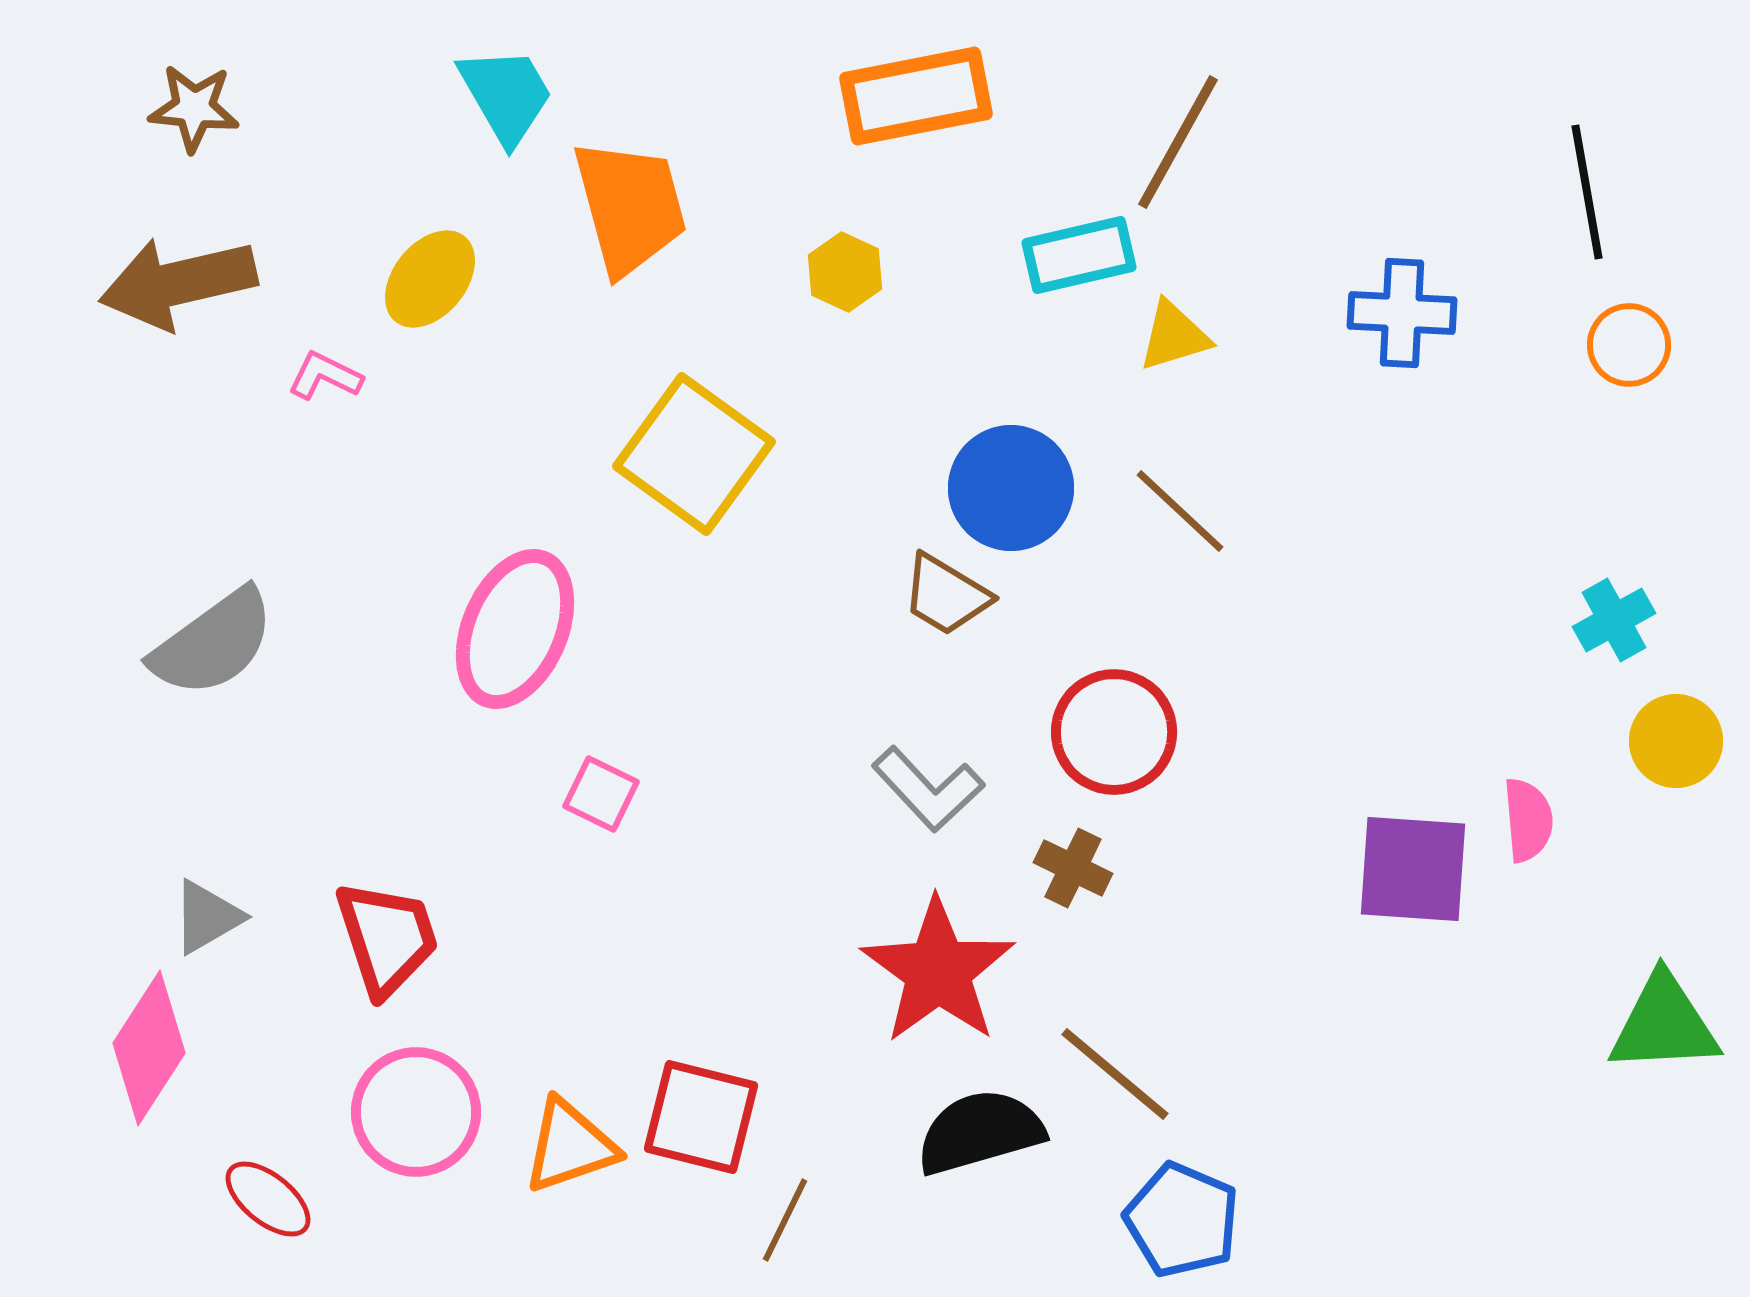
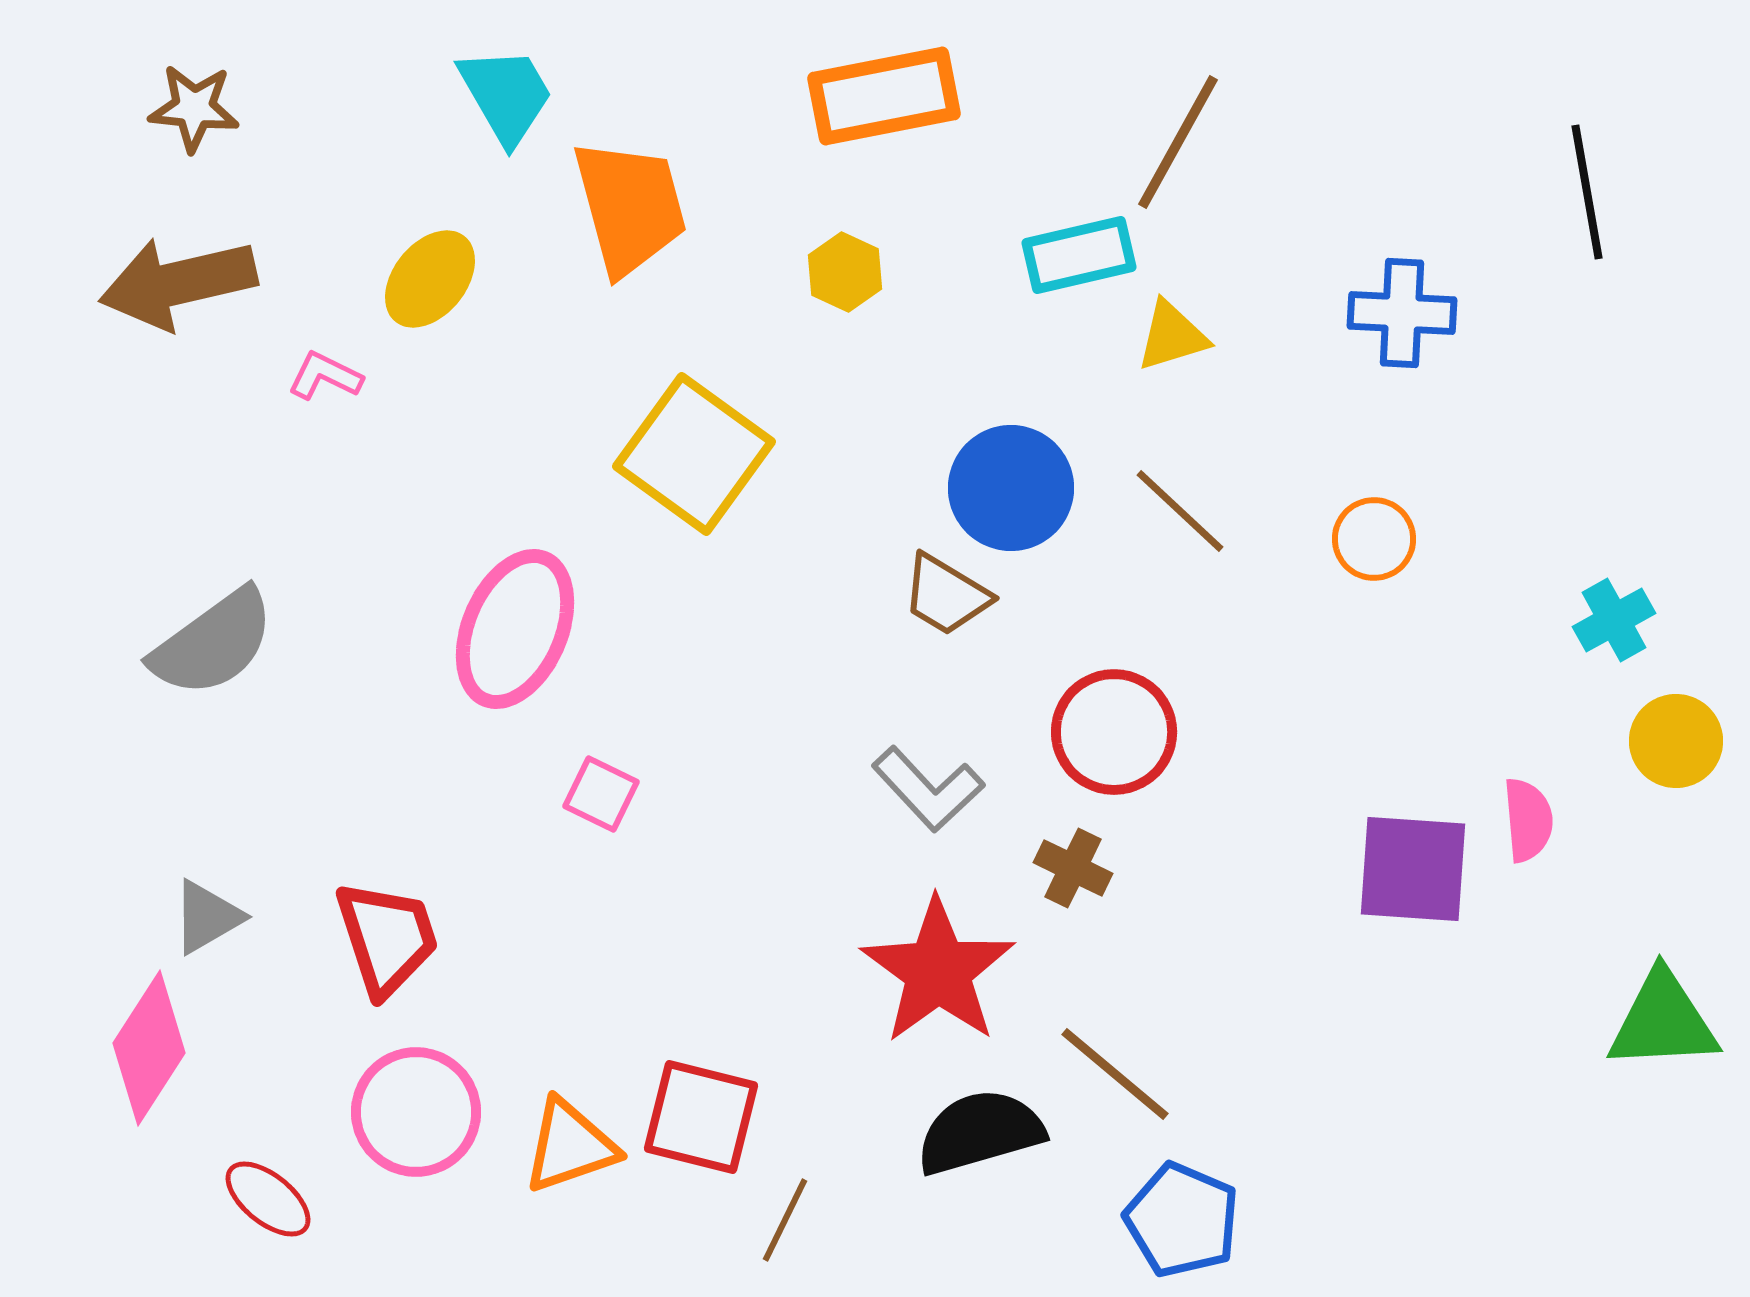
orange rectangle at (916, 96): moved 32 px left
yellow triangle at (1174, 336): moved 2 px left
orange circle at (1629, 345): moved 255 px left, 194 px down
green triangle at (1664, 1024): moved 1 px left, 3 px up
